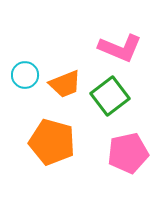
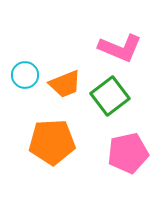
orange pentagon: rotated 18 degrees counterclockwise
